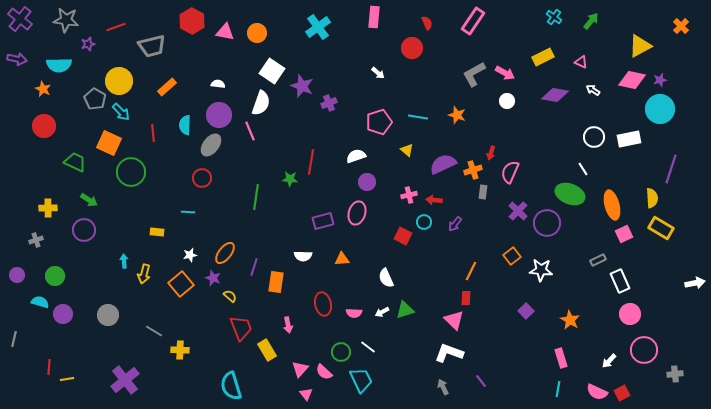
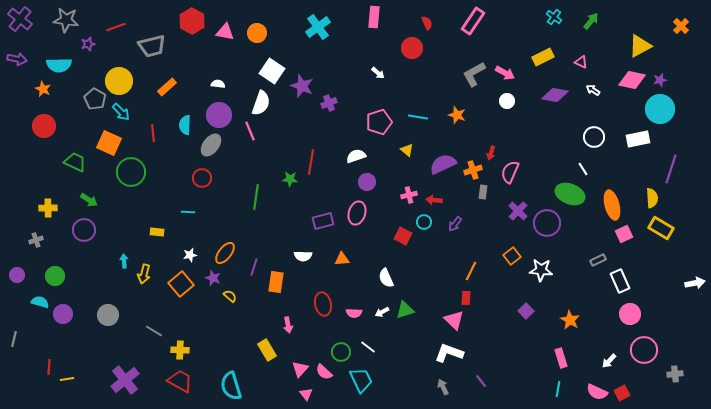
white rectangle at (629, 139): moved 9 px right
red trapezoid at (241, 328): moved 61 px left, 53 px down; rotated 40 degrees counterclockwise
